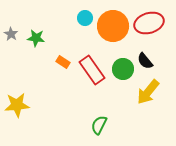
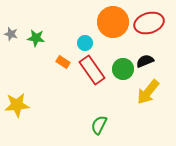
cyan circle: moved 25 px down
orange circle: moved 4 px up
gray star: rotated 16 degrees counterclockwise
black semicircle: rotated 108 degrees clockwise
